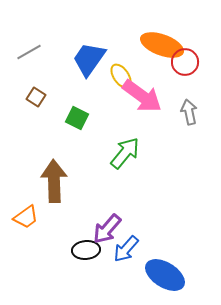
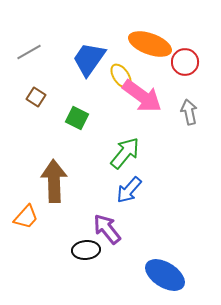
orange ellipse: moved 12 px left, 1 px up
orange trapezoid: rotated 12 degrees counterclockwise
purple arrow: rotated 100 degrees clockwise
blue arrow: moved 3 px right, 59 px up
